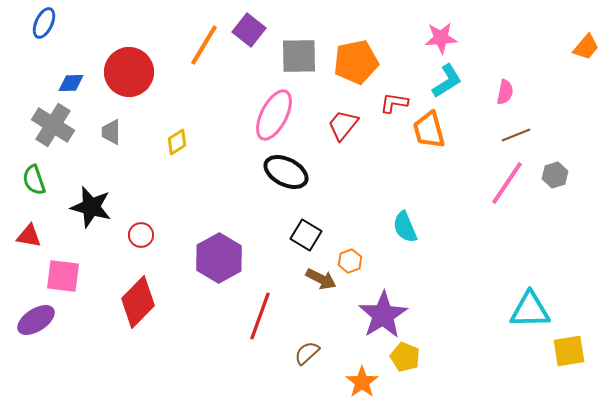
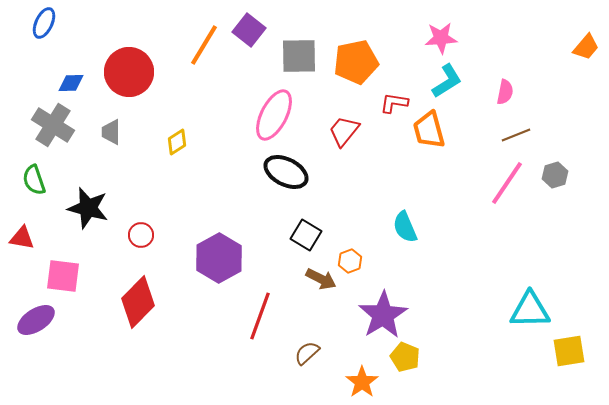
red trapezoid at (343, 125): moved 1 px right, 6 px down
black star at (91, 207): moved 3 px left, 1 px down
red triangle at (29, 236): moved 7 px left, 2 px down
